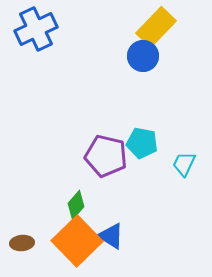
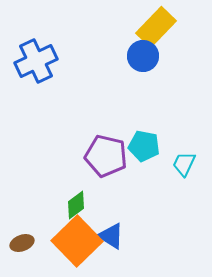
blue cross: moved 32 px down
cyan pentagon: moved 2 px right, 3 px down
green diamond: rotated 12 degrees clockwise
brown ellipse: rotated 15 degrees counterclockwise
